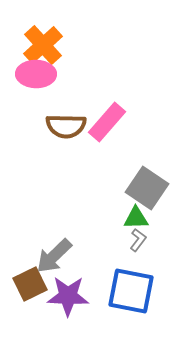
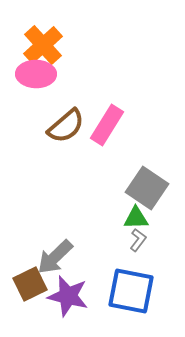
pink rectangle: moved 3 px down; rotated 9 degrees counterclockwise
brown semicircle: rotated 42 degrees counterclockwise
gray arrow: moved 1 px right, 1 px down
purple star: rotated 12 degrees clockwise
